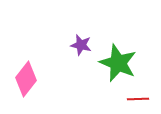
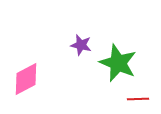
pink diamond: rotated 24 degrees clockwise
